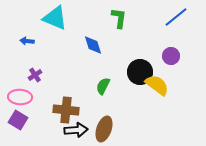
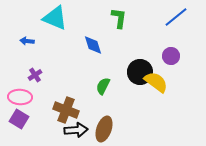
yellow semicircle: moved 1 px left, 3 px up
brown cross: rotated 15 degrees clockwise
purple square: moved 1 px right, 1 px up
